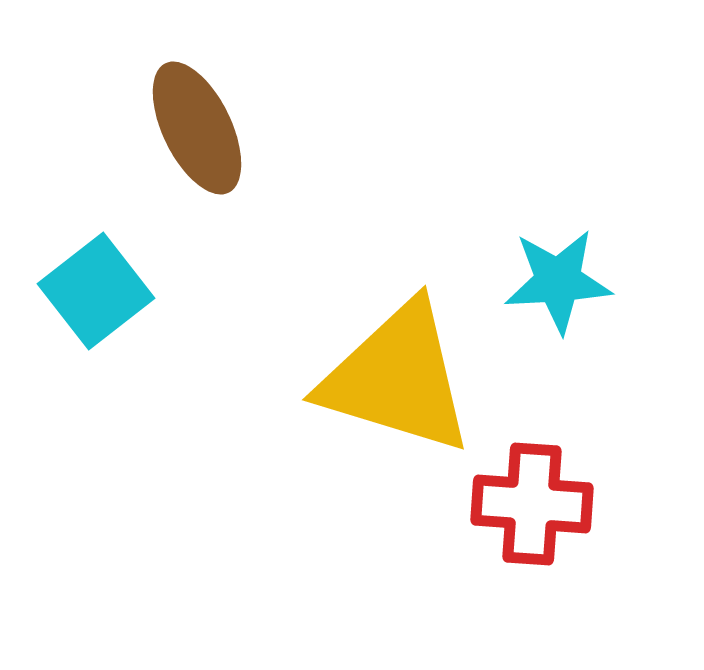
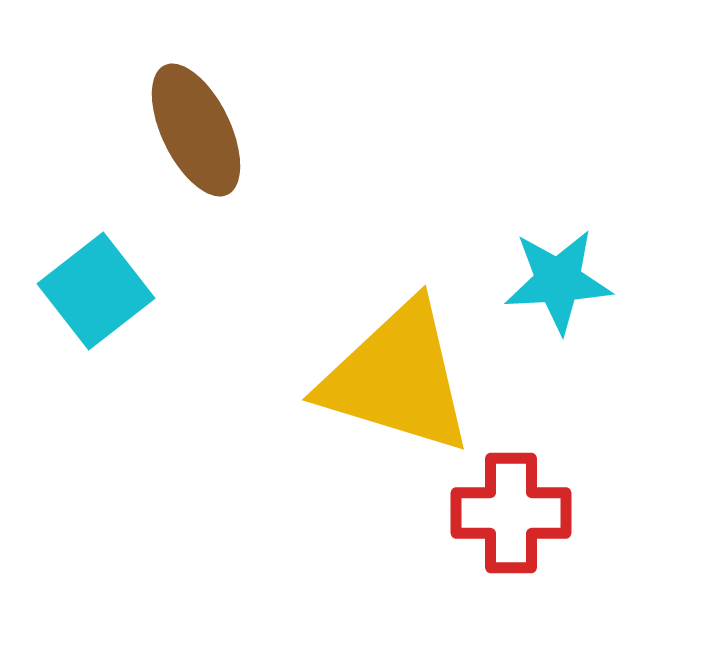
brown ellipse: moved 1 px left, 2 px down
red cross: moved 21 px left, 9 px down; rotated 4 degrees counterclockwise
